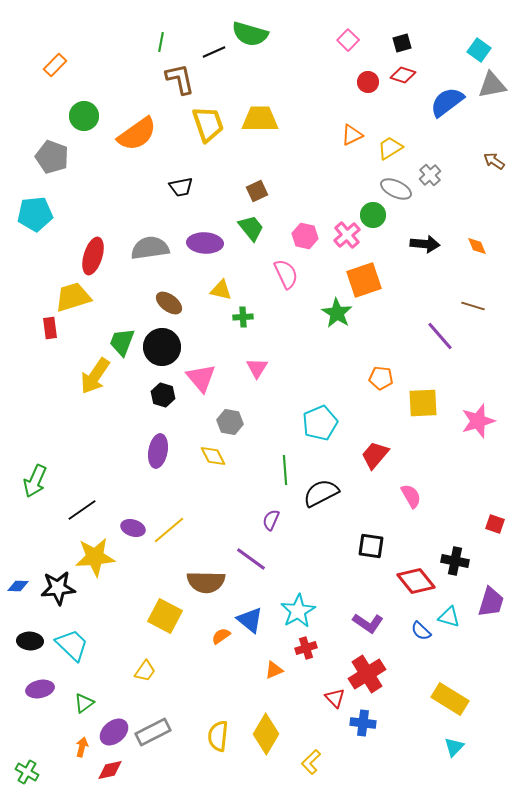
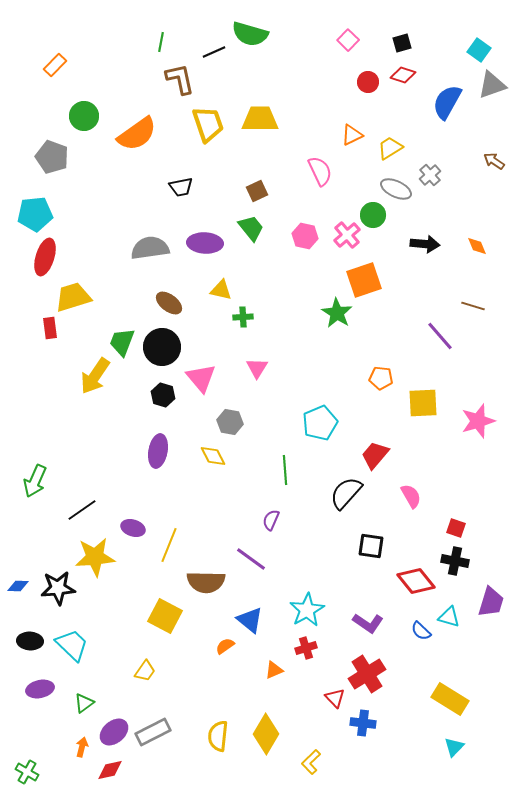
gray triangle at (492, 85): rotated 8 degrees counterclockwise
blue semicircle at (447, 102): rotated 24 degrees counterclockwise
red ellipse at (93, 256): moved 48 px left, 1 px down
pink semicircle at (286, 274): moved 34 px right, 103 px up
black semicircle at (321, 493): moved 25 px right; rotated 21 degrees counterclockwise
red square at (495, 524): moved 39 px left, 4 px down
yellow line at (169, 530): moved 15 px down; rotated 28 degrees counterclockwise
cyan star at (298, 611): moved 9 px right, 1 px up
orange semicircle at (221, 636): moved 4 px right, 10 px down
